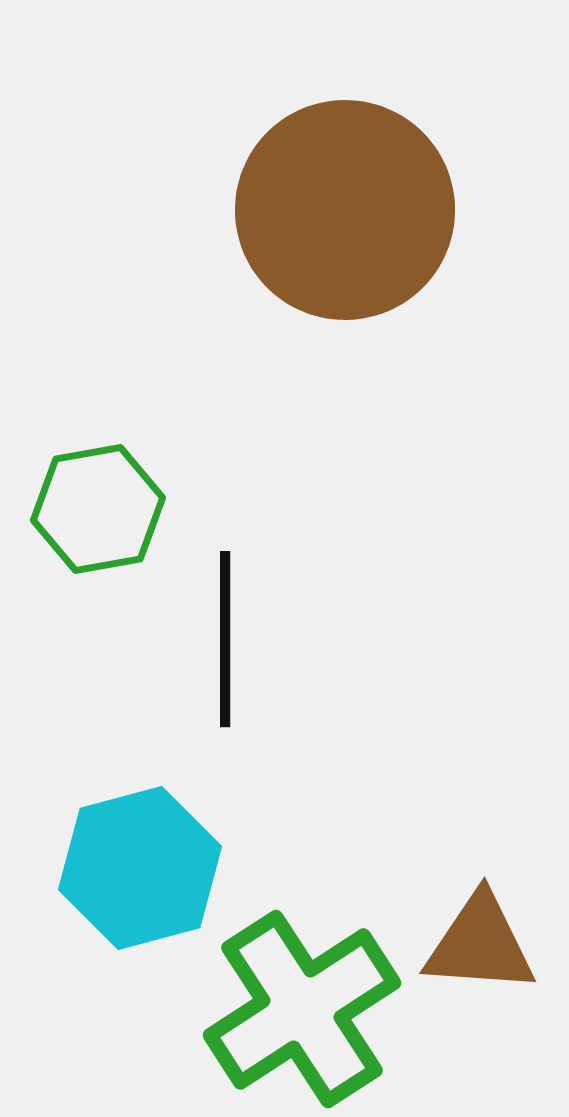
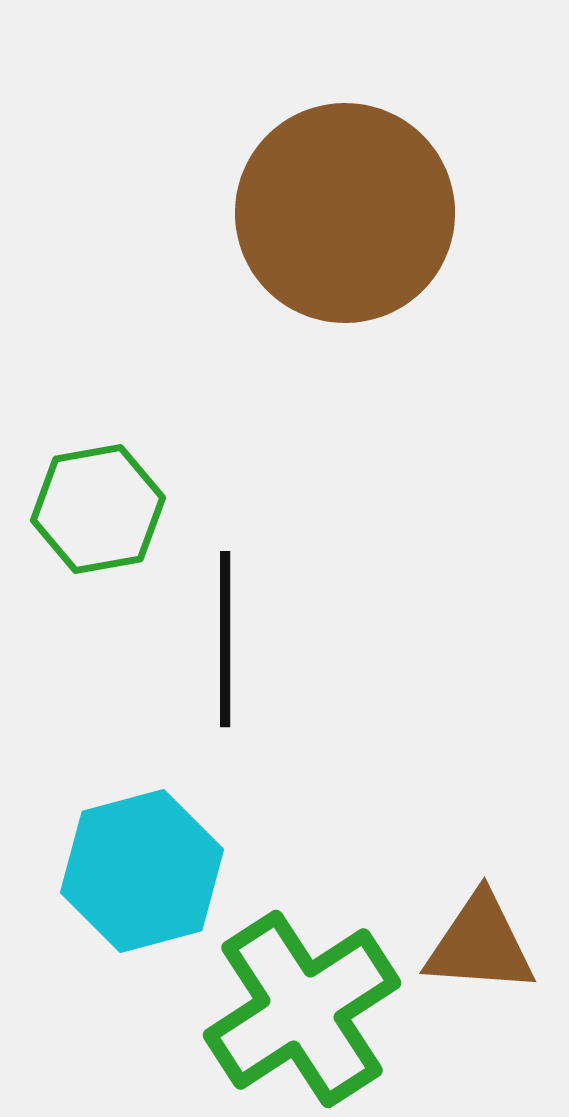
brown circle: moved 3 px down
cyan hexagon: moved 2 px right, 3 px down
